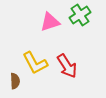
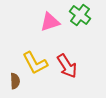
green cross: rotated 20 degrees counterclockwise
